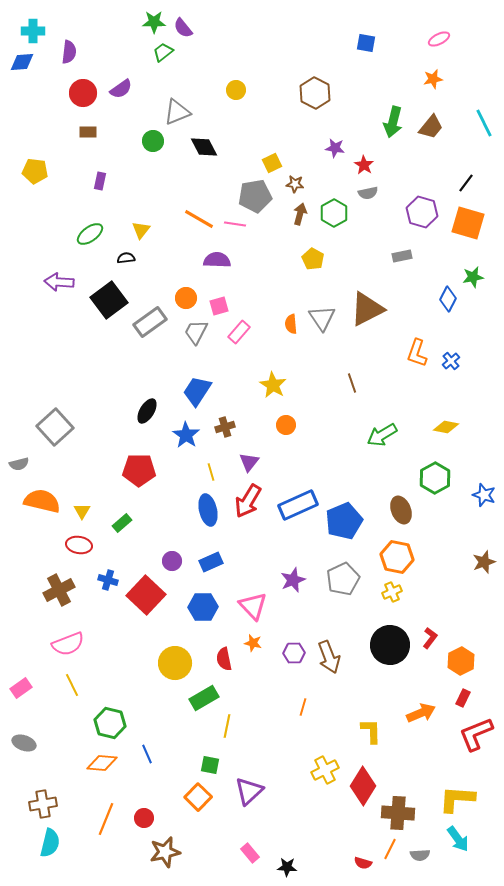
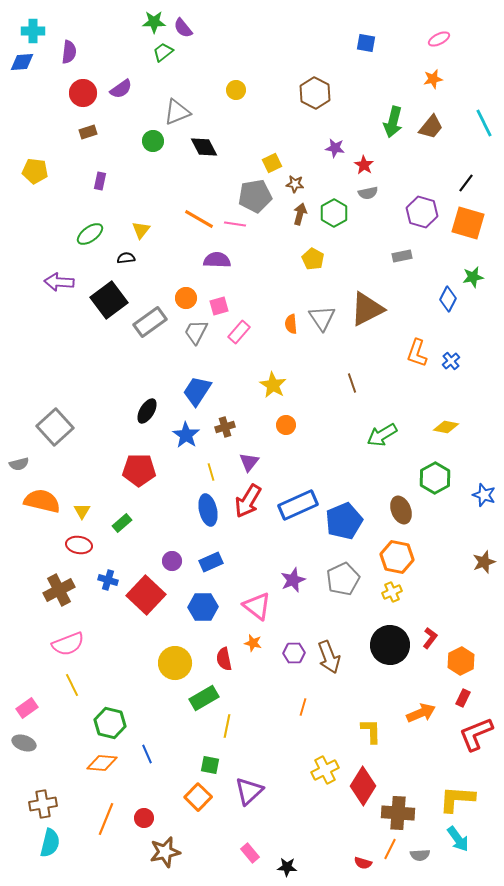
brown rectangle at (88, 132): rotated 18 degrees counterclockwise
pink triangle at (253, 606): moved 4 px right; rotated 8 degrees counterclockwise
pink rectangle at (21, 688): moved 6 px right, 20 px down
